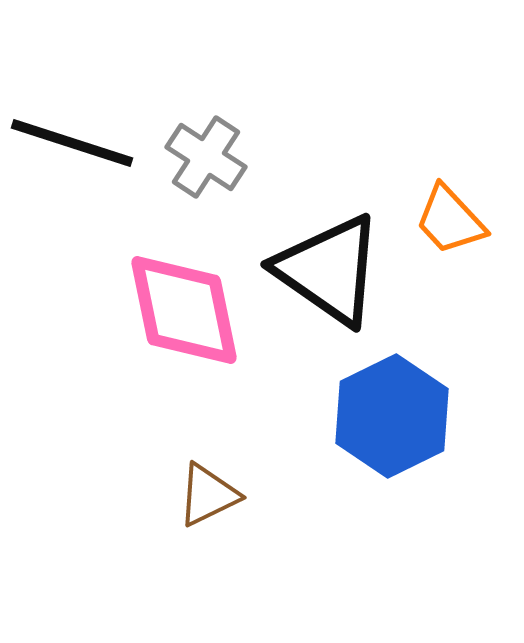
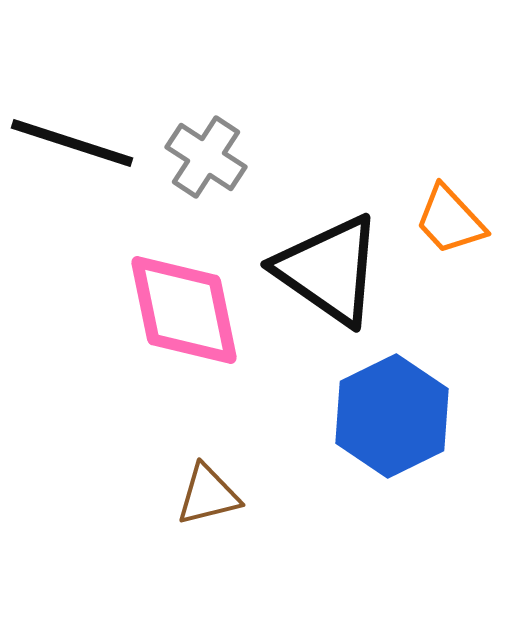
brown triangle: rotated 12 degrees clockwise
